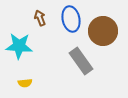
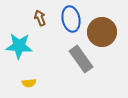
brown circle: moved 1 px left, 1 px down
gray rectangle: moved 2 px up
yellow semicircle: moved 4 px right
